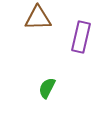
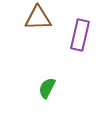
purple rectangle: moved 1 px left, 2 px up
